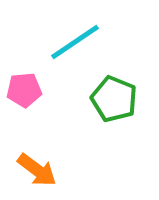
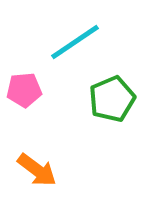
green pentagon: moved 2 px left; rotated 27 degrees clockwise
